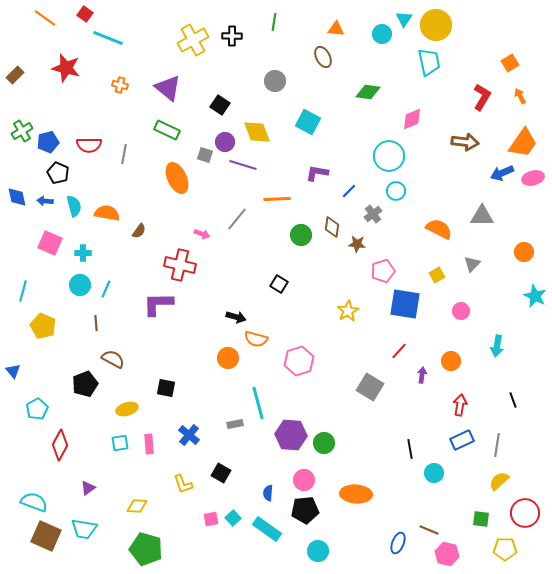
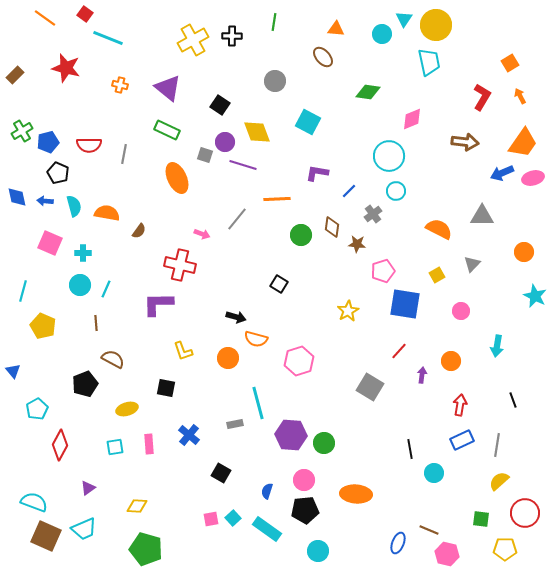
brown ellipse at (323, 57): rotated 15 degrees counterclockwise
cyan square at (120, 443): moved 5 px left, 4 px down
yellow L-shape at (183, 484): moved 133 px up
blue semicircle at (268, 493): moved 1 px left, 2 px up; rotated 14 degrees clockwise
cyan trapezoid at (84, 529): rotated 32 degrees counterclockwise
